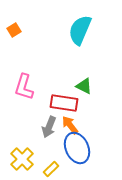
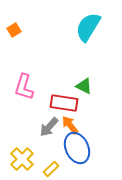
cyan semicircle: moved 8 px right, 3 px up; rotated 8 degrees clockwise
gray arrow: rotated 20 degrees clockwise
